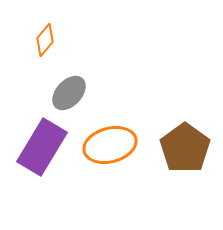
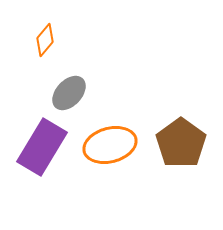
brown pentagon: moved 4 px left, 5 px up
